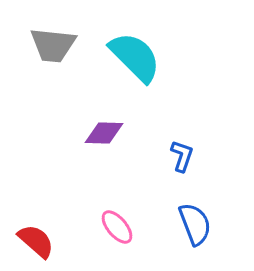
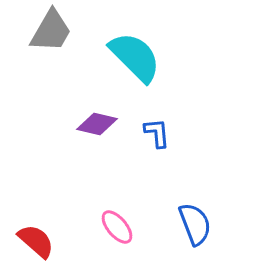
gray trapezoid: moved 2 px left, 14 px up; rotated 66 degrees counterclockwise
purple diamond: moved 7 px left, 9 px up; rotated 12 degrees clockwise
blue L-shape: moved 25 px left, 23 px up; rotated 24 degrees counterclockwise
